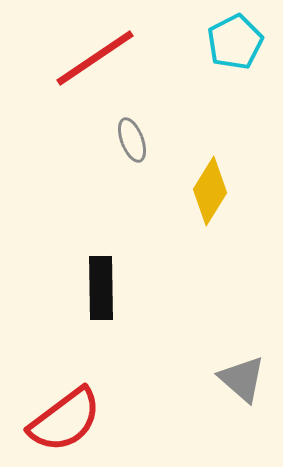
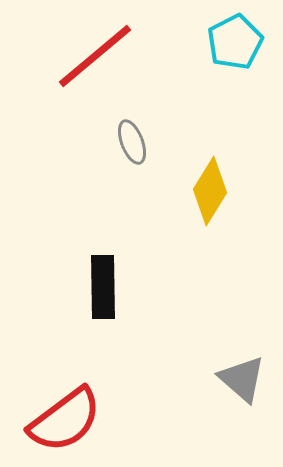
red line: moved 2 px up; rotated 6 degrees counterclockwise
gray ellipse: moved 2 px down
black rectangle: moved 2 px right, 1 px up
